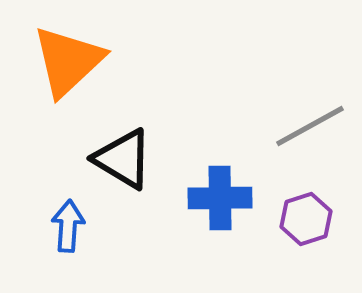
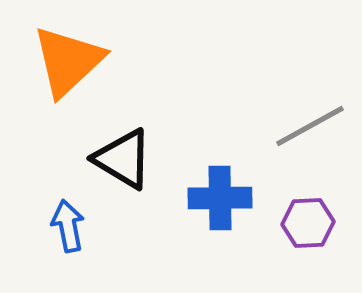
purple hexagon: moved 2 px right, 4 px down; rotated 15 degrees clockwise
blue arrow: rotated 15 degrees counterclockwise
